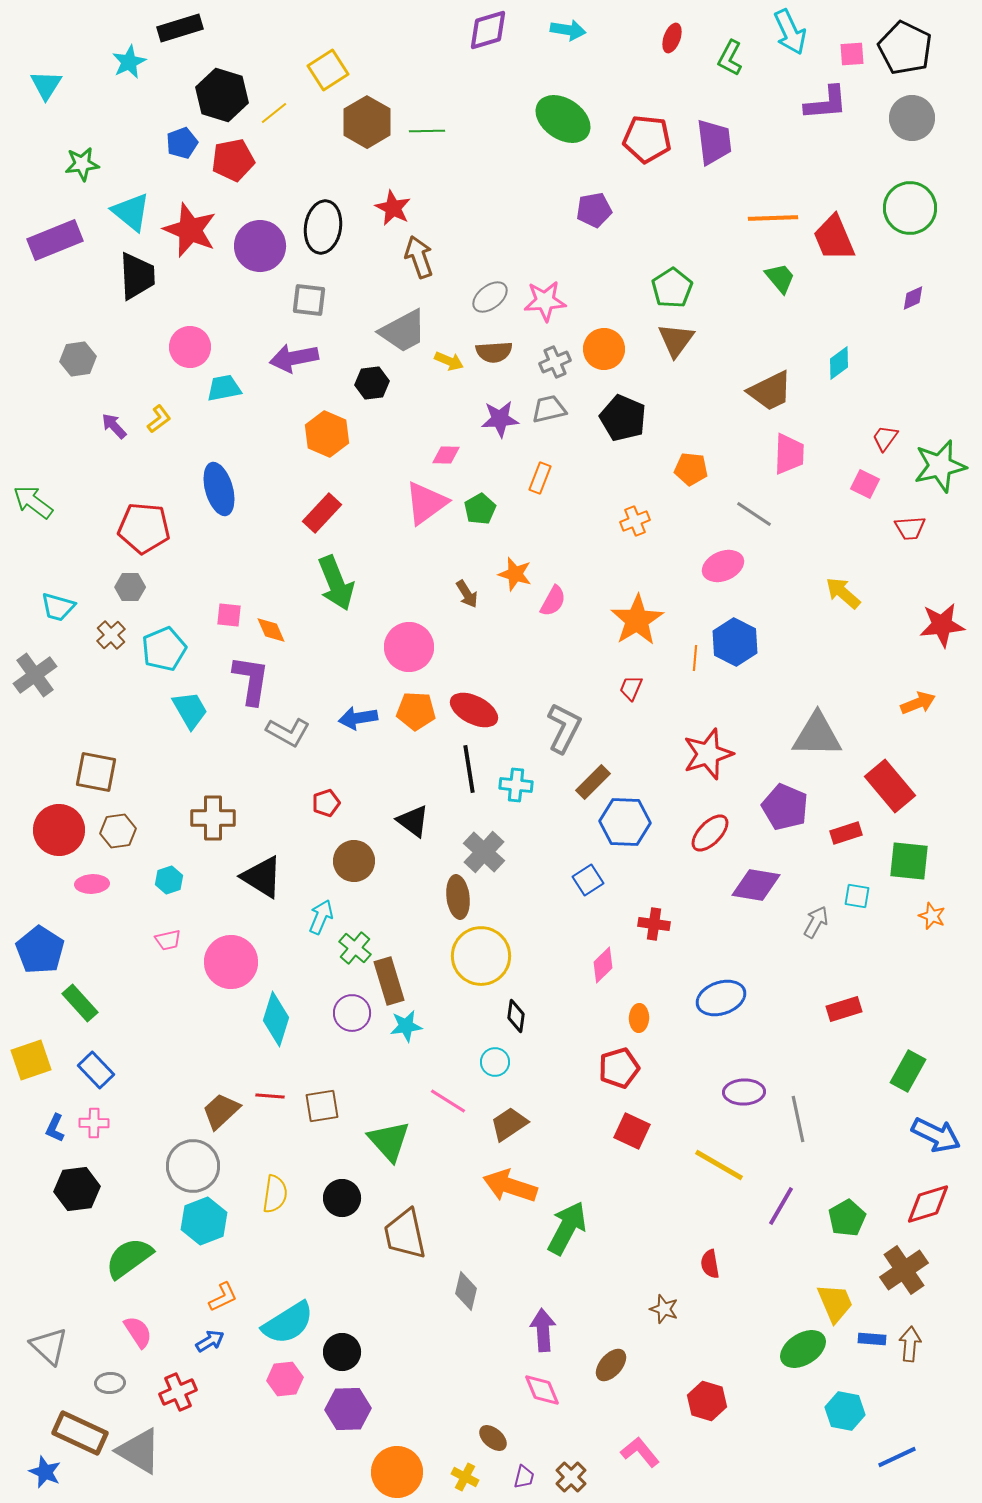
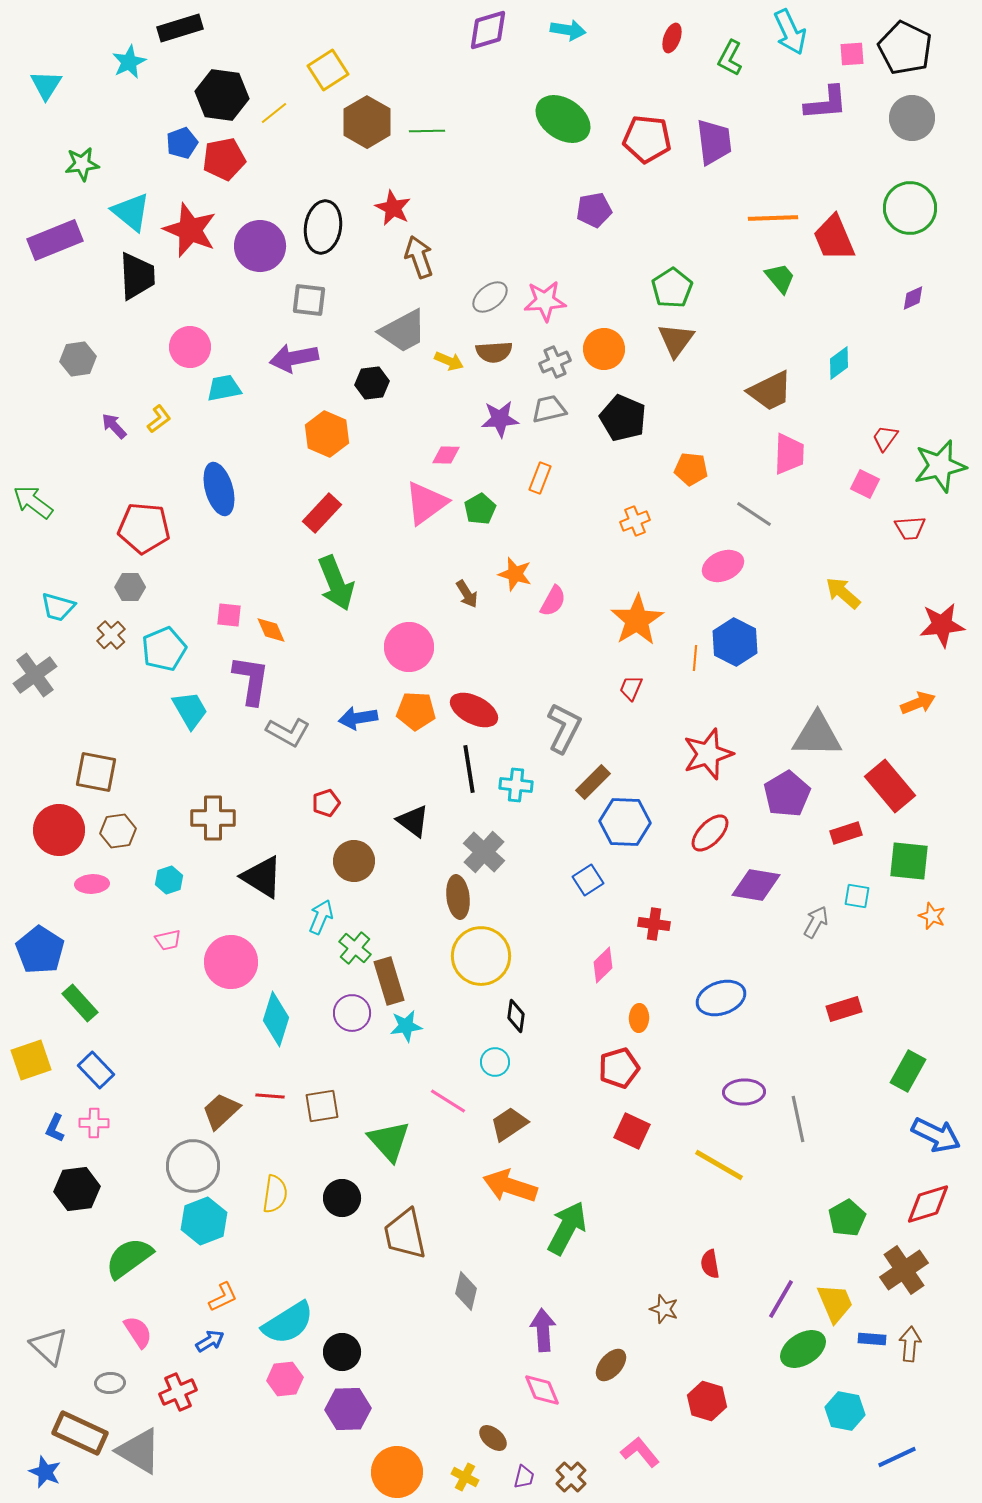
black hexagon at (222, 95): rotated 9 degrees counterclockwise
red pentagon at (233, 160): moved 9 px left, 1 px up
purple pentagon at (785, 807): moved 2 px right, 13 px up; rotated 18 degrees clockwise
purple line at (781, 1206): moved 93 px down
